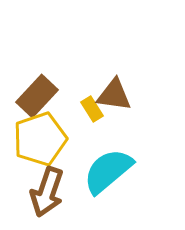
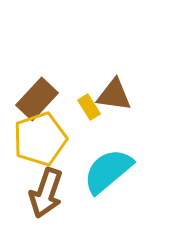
brown rectangle: moved 3 px down
yellow rectangle: moved 3 px left, 2 px up
brown arrow: moved 1 px left, 1 px down
